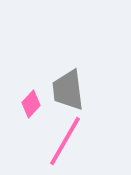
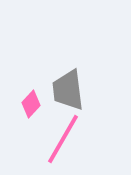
pink line: moved 2 px left, 2 px up
